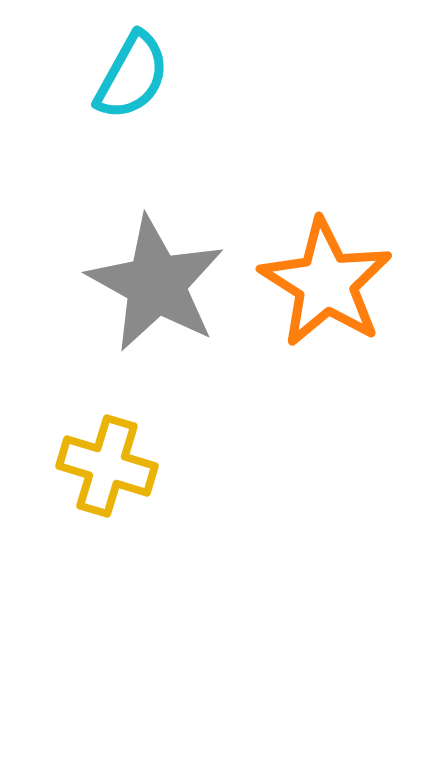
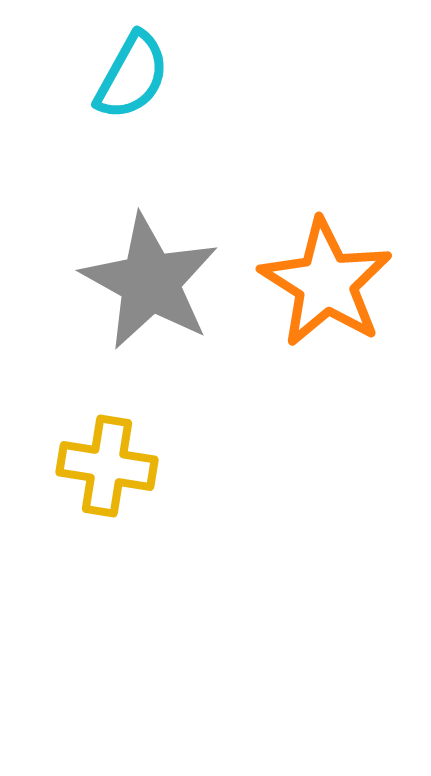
gray star: moved 6 px left, 2 px up
yellow cross: rotated 8 degrees counterclockwise
